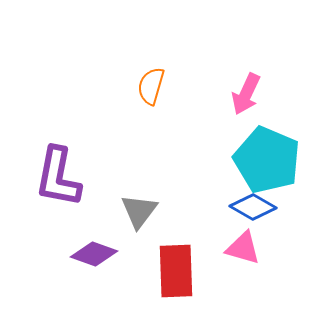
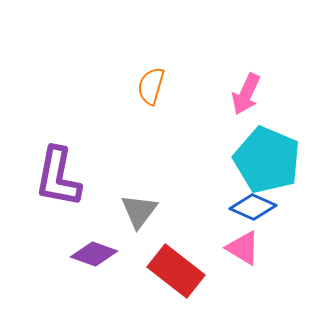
blue diamond: rotated 6 degrees counterclockwise
pink triangle: rotated 15 degrees clockwise
red rectangle: rotated 50 degrees counterclockwise
